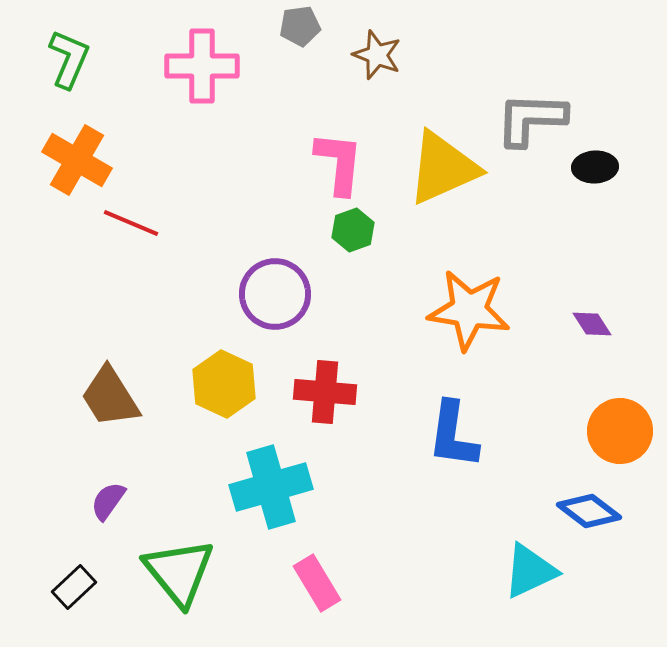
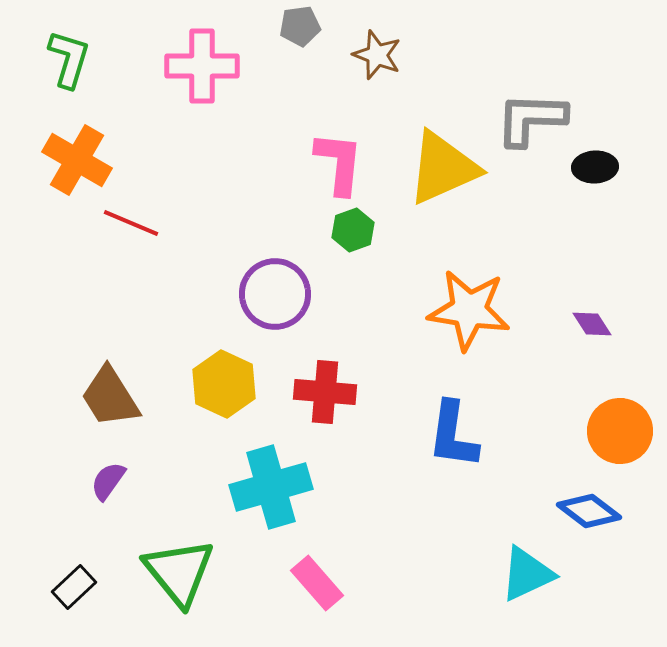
green L-shape: rotated 6 degrees counterclockwise
purple semicircle: moved 20 px up
cyan triangle: moved 3 px left, 3 px down
pink rectangle: rotated 10 degrees counterclockwise
